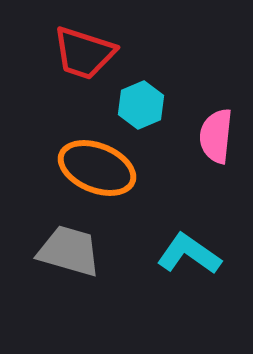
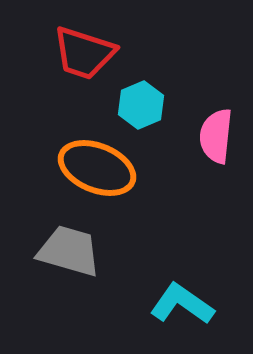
cyan L-shape: moved 7 px left, 50 px down
